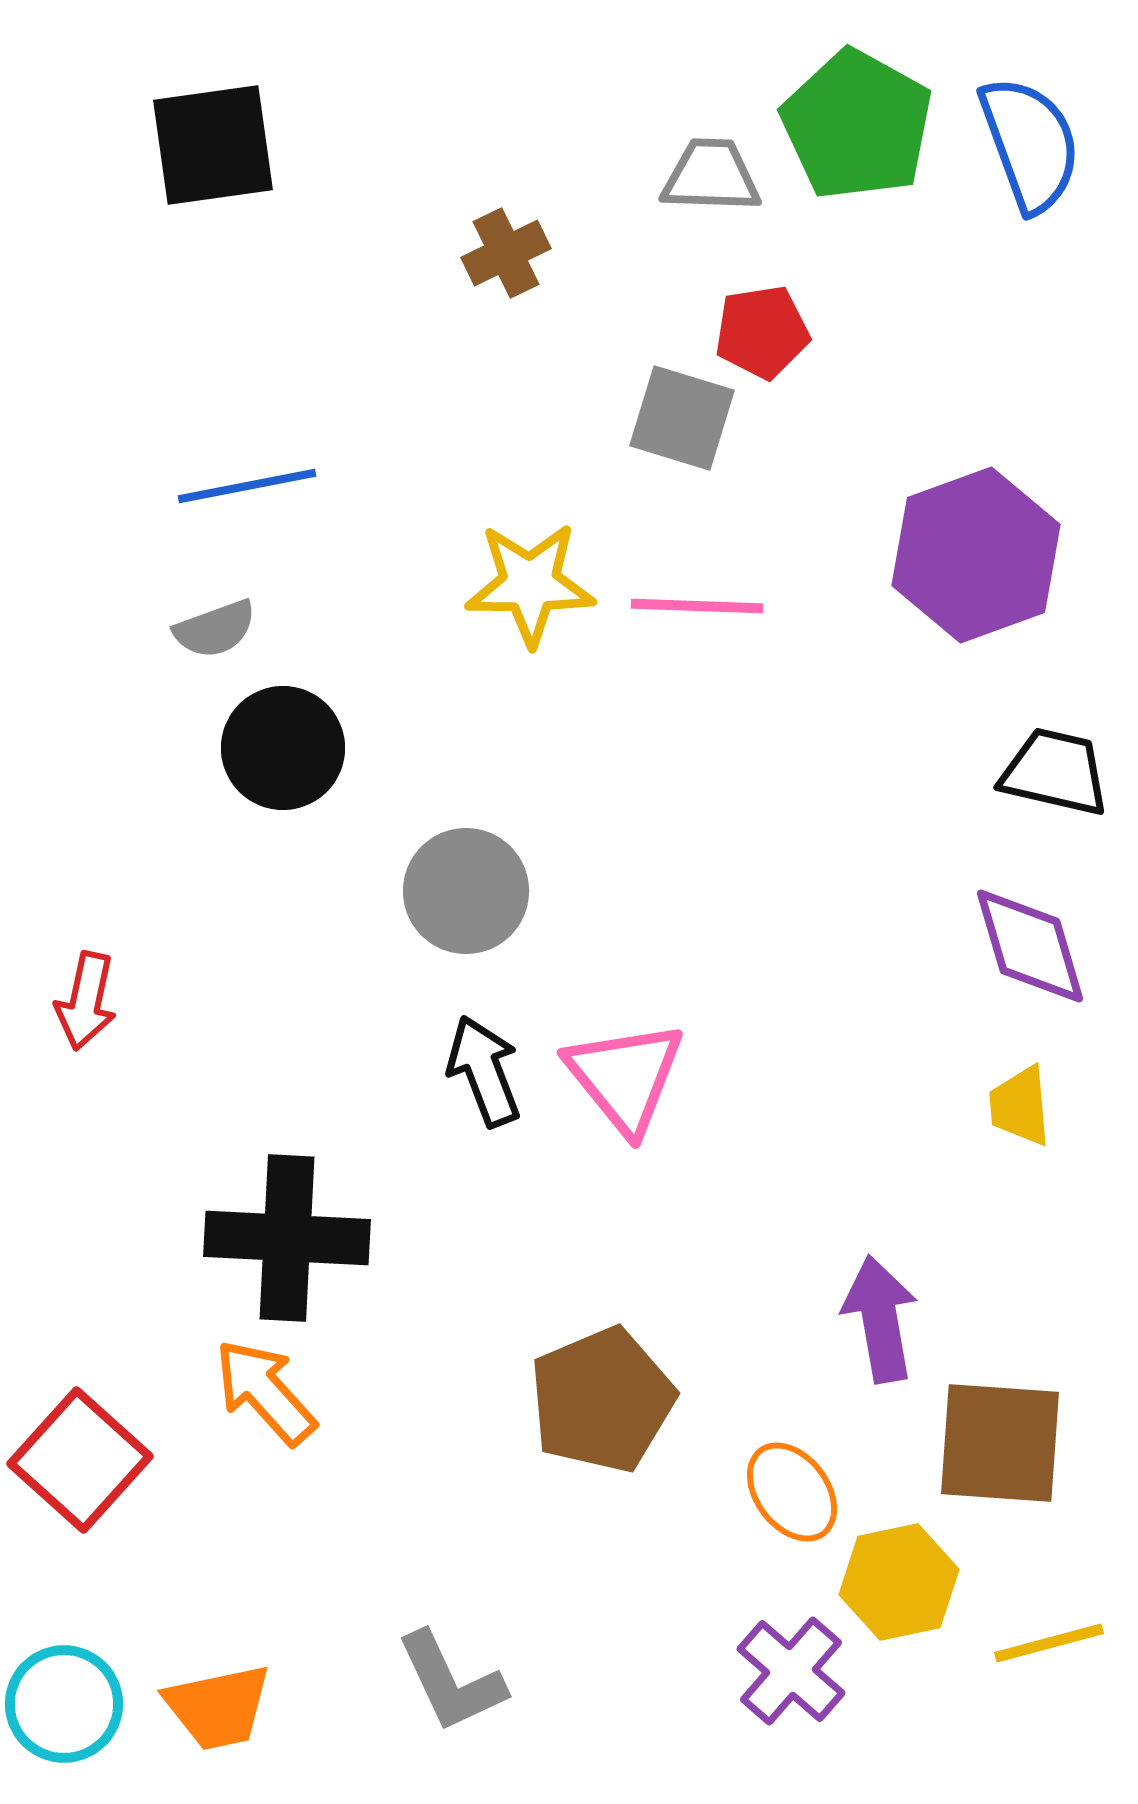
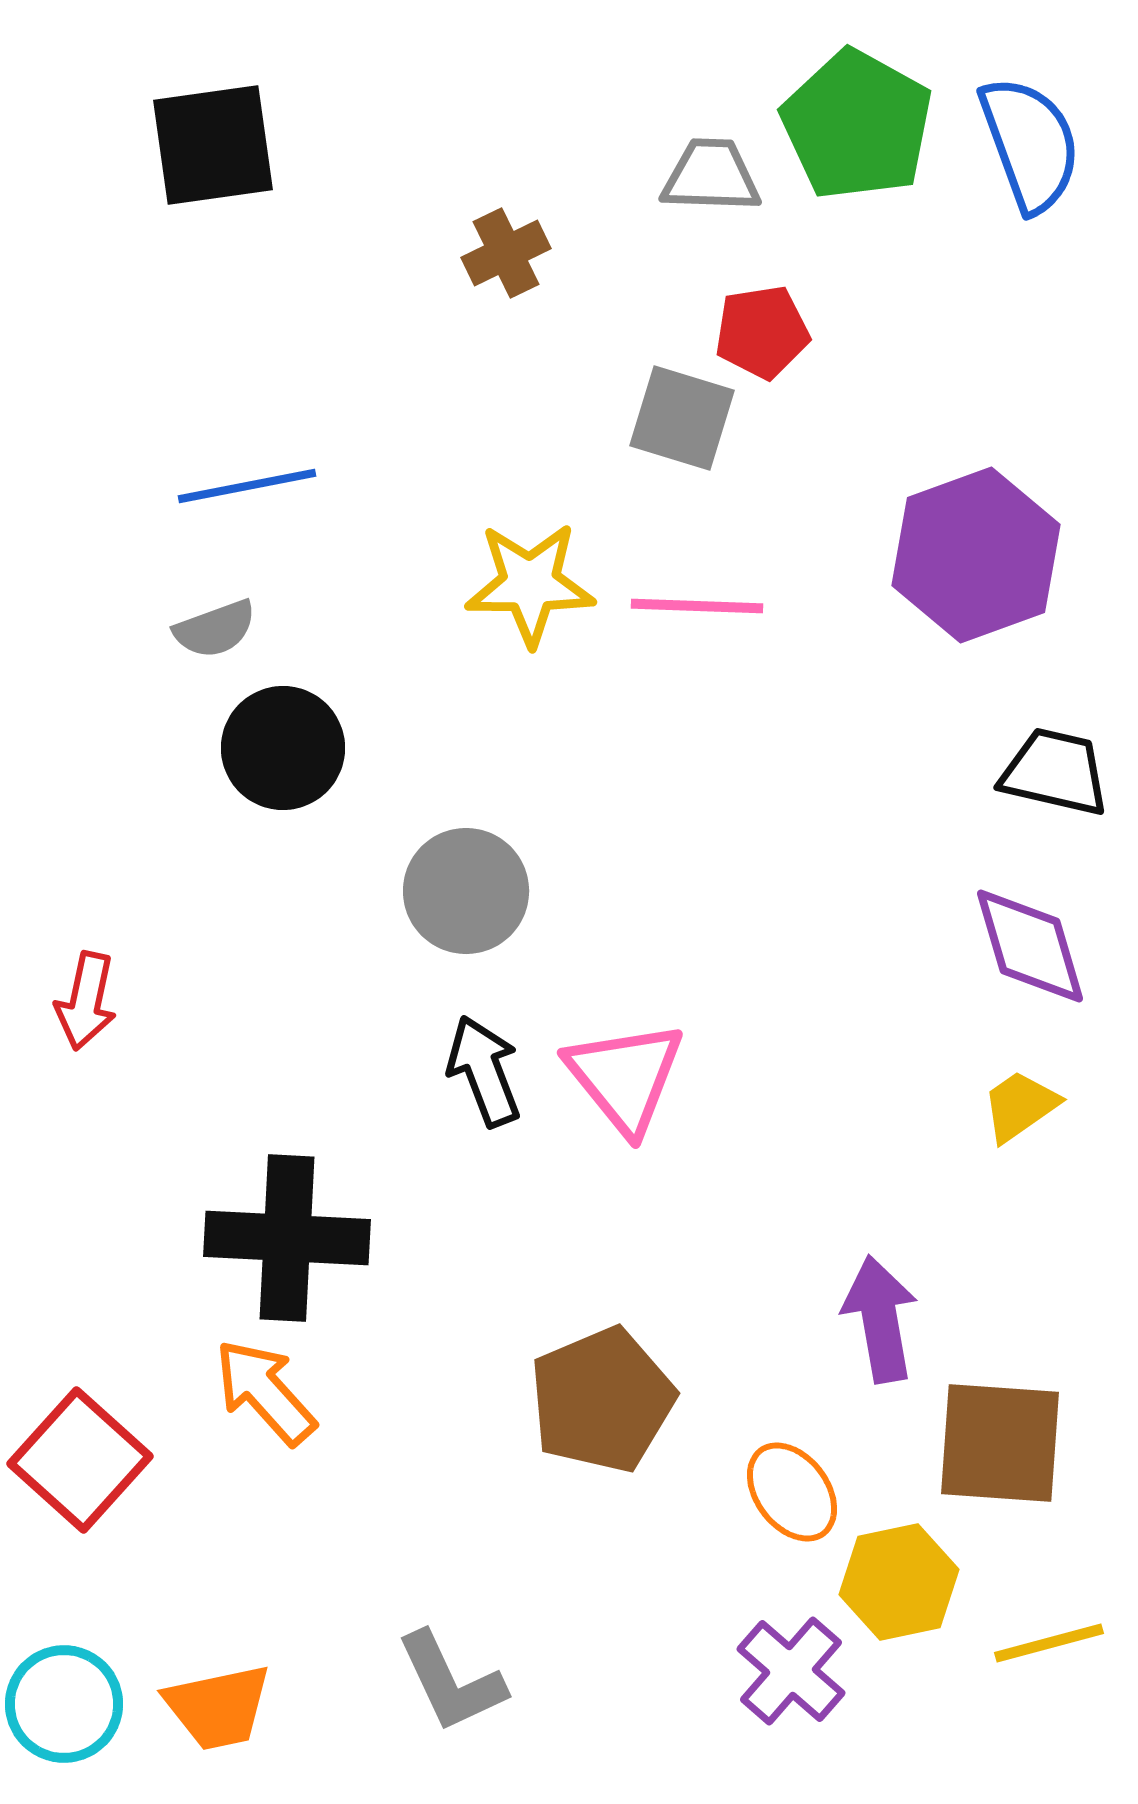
yellow trapezoid: rotated 60 degrees clockwise
